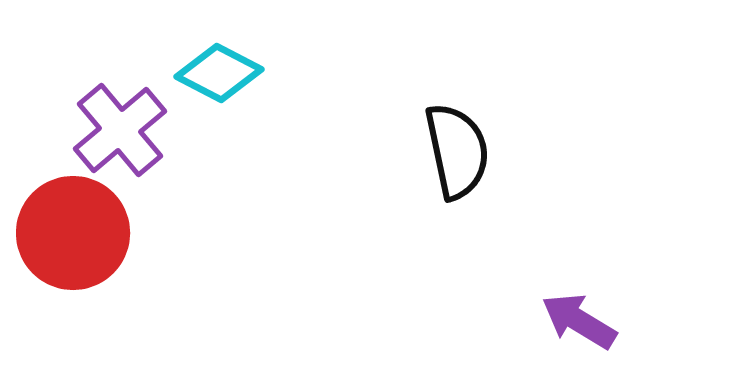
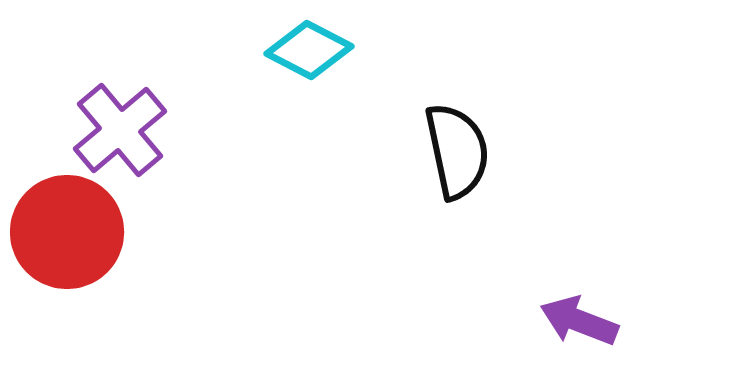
cyan diamond: moved 90 px right, 23 px up
red circle: moved 6 px left, 1 px up
purple arrow: rotated 10 degrees counterclockwise
